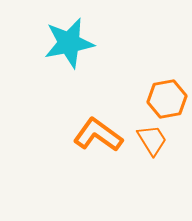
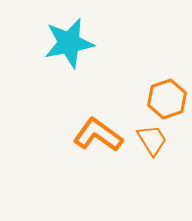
orange hexagon: rotated 9 degrees counterclockwise
